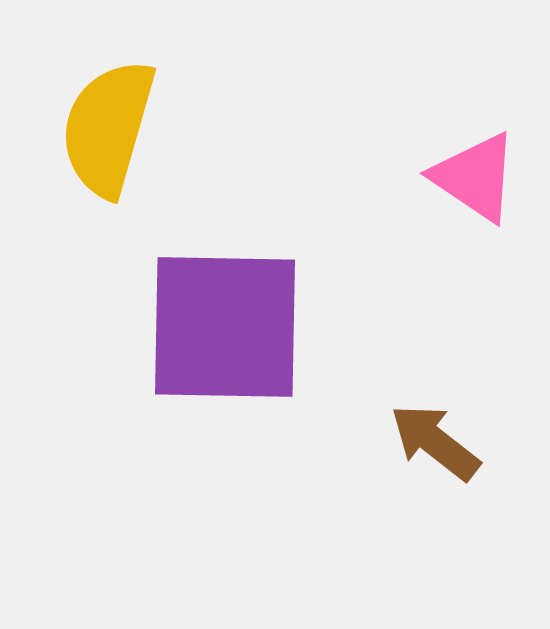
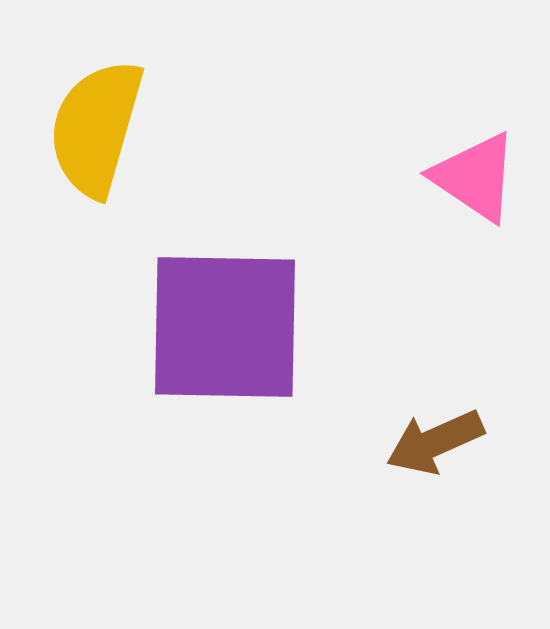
yellow semicircle: moved 12 px left
brown arrow: rotated 62 degrees counterclockwise
